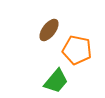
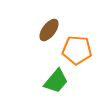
orange pentagon: rotated 8 degrees counterclockwise
